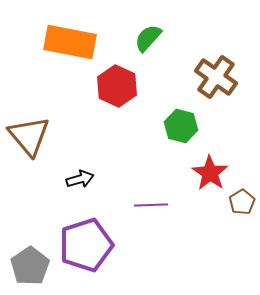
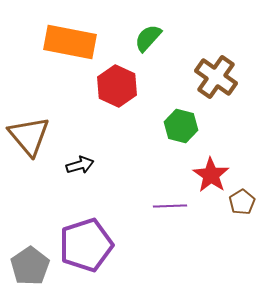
red star: moved 1 px right, 2 px down
black arrow: moved 14 px up
purple line: moved 19 px right, 1 px down
